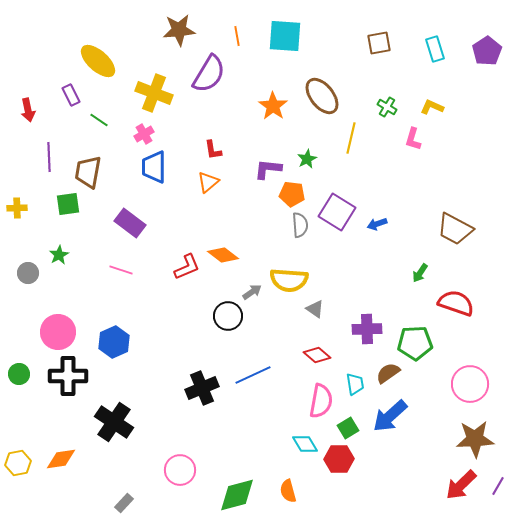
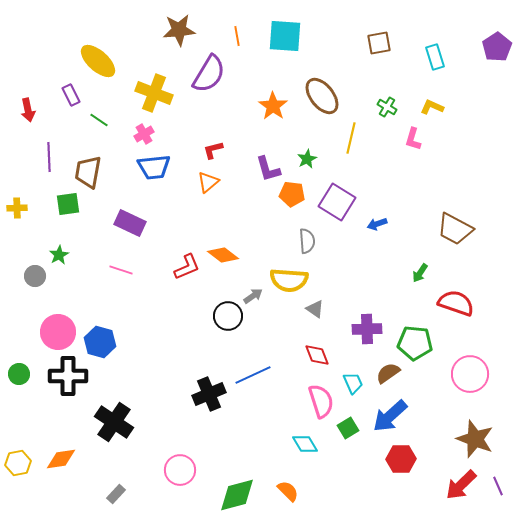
cyan rectangle at (435, 49): moved 8 px down
purple pentagon at (487, 51): moved 10 px right, 4 px up
red L-shape at (213, 150): rotated 85 degrees clockwise
blue trapezoid at (154, 167): rotated 96 degrees counterclockwise
purple L-shape at (268, 169): rotated 112 degrees counterclockwise
purple square at (337, 212): moved 10 px up
purple rectangle at (130, 223): rotated 12 degrees counterclockwise
gray semicircle at (300, 225): moved 7 px right, 16 px down
gray circle at (28, 273): moved 7 px right, 3 px down
gray arrow at (252, 292): moved 1 px right, 4 px down
blue hexagon at (114, 342): moved 14 px left; rotated 20 degrees counterclockwise
green pentagon at (415, 343): rotated 8 degrees clockwise
red diamond at (317, 355): rotated 28 degrees clockwise
cyan trapezoid at (355, 384): moved 2 px left, 1 px up; rotated 15 degrees counterclockwise
pink circle at (470, 384): moved 10 px up
black cross at (202, 388): moved 7 px right, 6 px down
pink semicircle at (321, 401): rotated 28 degrees counterclockwise
brown star at (475, 439): rotated 24 degrees clockwise
red hexagon at (339, 459): moved 62 px right
purple line at (498, 486): rotated 54 degrees counterclockwise
orange semicircle at (288, 491): rotated 150 degrees clockwise
gray rectangle at (124, 503): moved 8 px left, 9 px up
